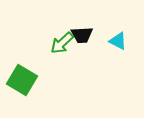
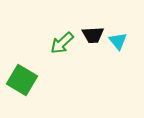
black trapezoid: moved 11 px right
cyan triangle: rotated 24 degrees clockwise
